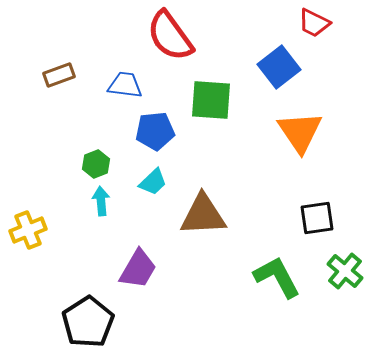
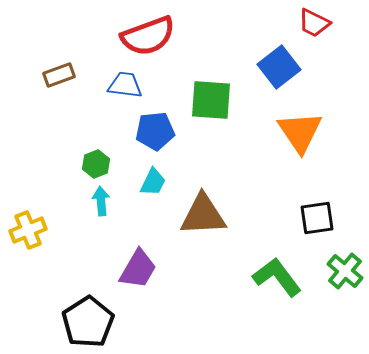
red semicircle: moved 22 px left; rotated 74 degrees counterclockwise
cyan trapezoid: rotated 20 degrees counterclockwise
green L-shape: rotated 9 degrees counterclockwise
